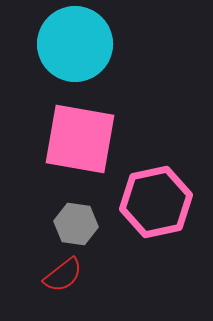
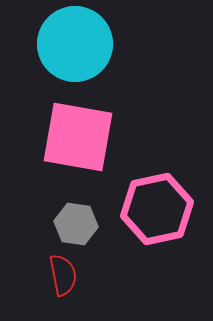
pink square: moved 2 px left, 2 px up
pink hexagon: moved 1 px right, 7 px down
red semicircle: rotated 63 degrees counterclockwise
